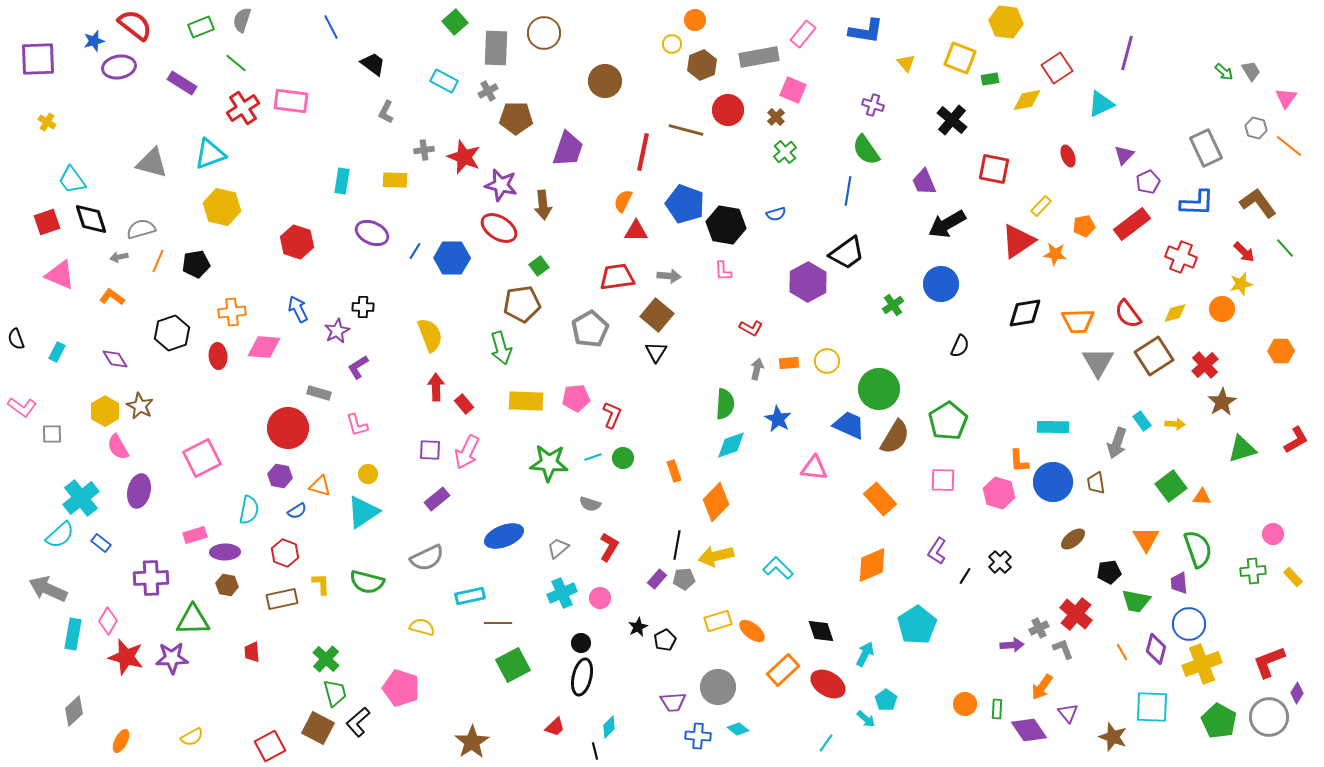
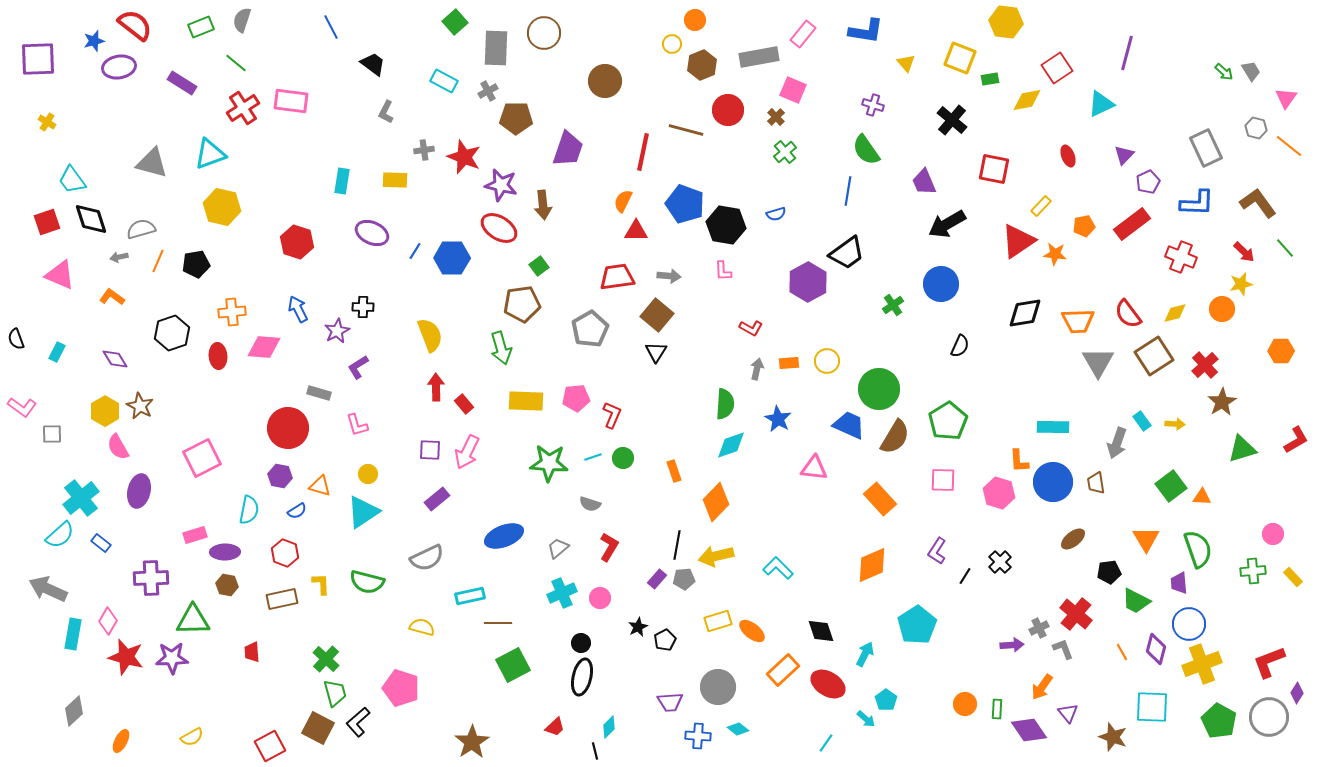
green trapezoid at (1136, 601): rotated 16 degrees clockwise
purple trapezoid at (673, 702): moved 3 px left
